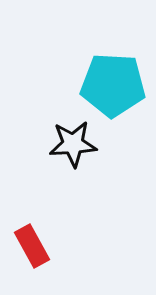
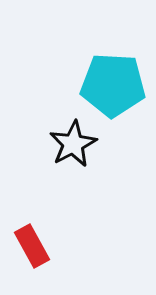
black star: rotated 24 degrees counterclockwise
